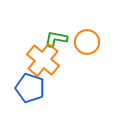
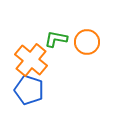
orange cross: moved 12 px left
blue pentagon: moved 1 px left, 2 px down
